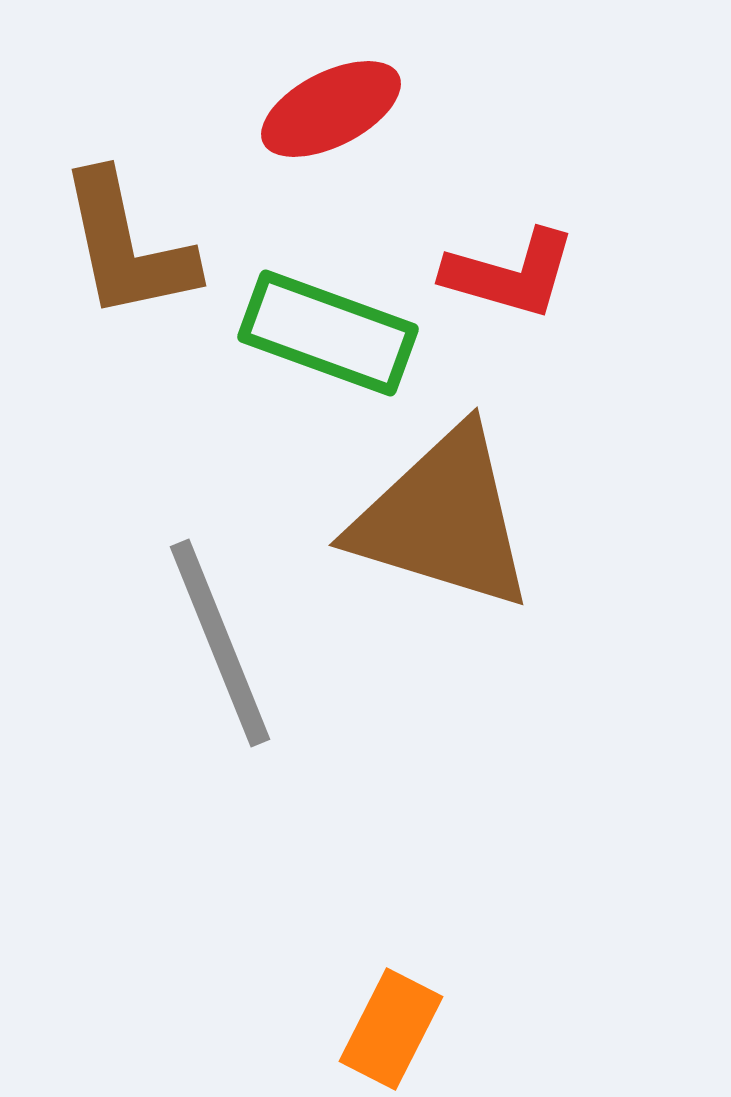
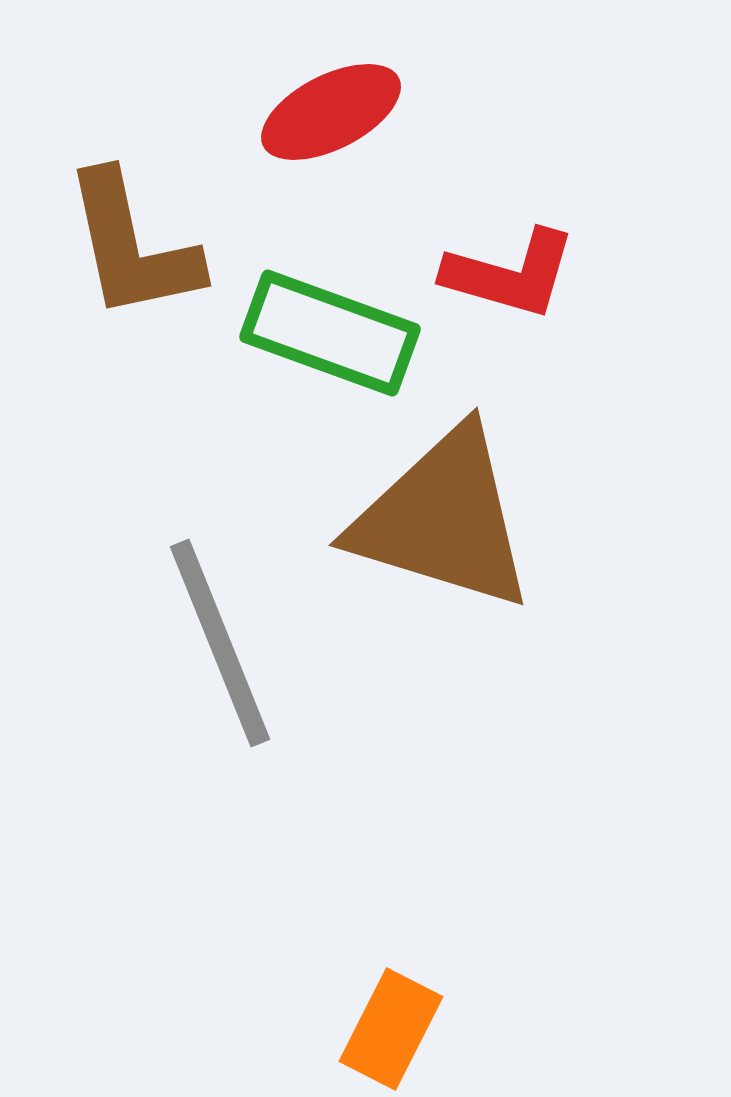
red ellipse: moved 3 px down
brown L-shape: moved 5 px right
green rectangle: moved 2 px right
